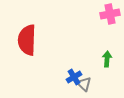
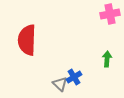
gray triangle: moved 24 px left
